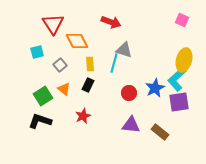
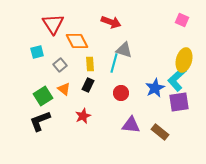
red circle: moved 8 px left
black L-shape: rotated 40 degrees counterclockwise
